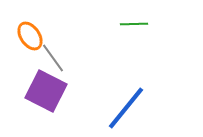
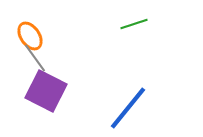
green line: rotated 16 degrees counterclockwise
gray line: moved 18 px left
blue line: moved 2 px right
